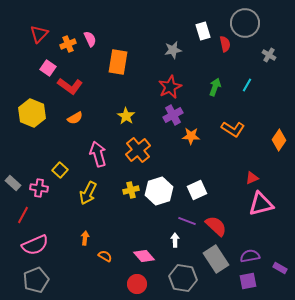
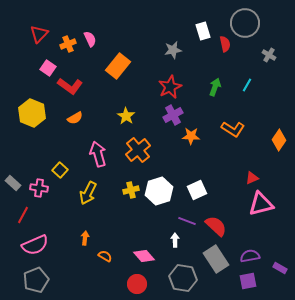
orange rectangle at (118, 62): moved 4 px down; rotated 30 degrees clockwise
